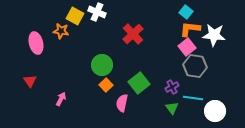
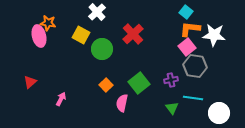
white cross: rotated 24 degrees clockwise
yellow square: moved 6 px right, 19 px down
orange star: moved 13 px left, 8 px up
pink ellipse: moved 3 px right, 7 px up
green circle: moved 16 px up
red triangle: moved 1 px down; rotated 24 degrees clockwise
purple cross: moved 1 px left, 7 px up; rotated 16 degrees clockwise
white circle: moved 4 px right, 2 px down
